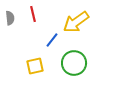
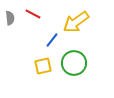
red line: rotated 49 degrees counterclockwise
yellow square: moved 8 px right
